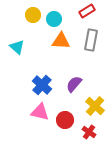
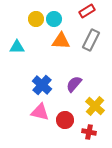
yellow circle: moved 3 px right, 4 px down
gray rectangle: rotated 15 degrees clockwise
cyan triangle: rotated 42 degrees counterclockwise
red cross: rotated 24 degrees counterclockwise
